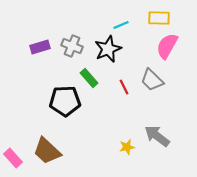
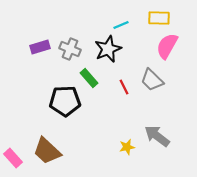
gray cross: moved 2 px left, 3 px down
